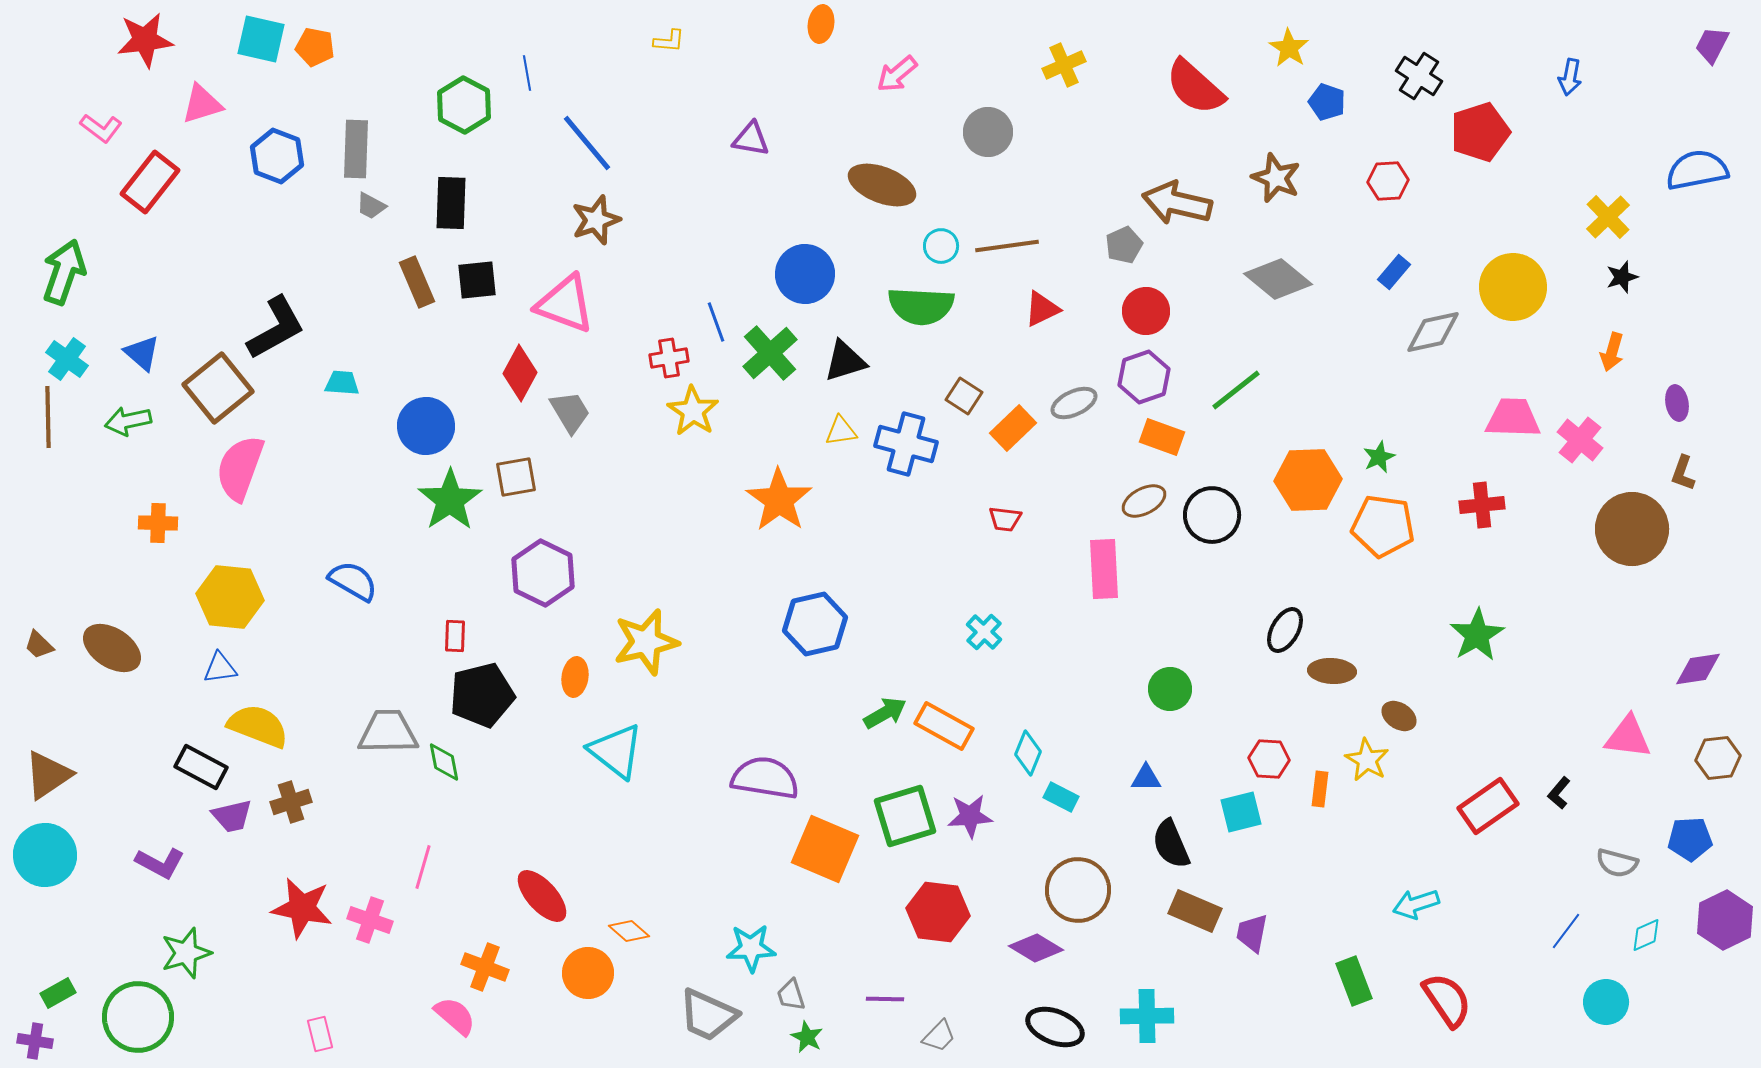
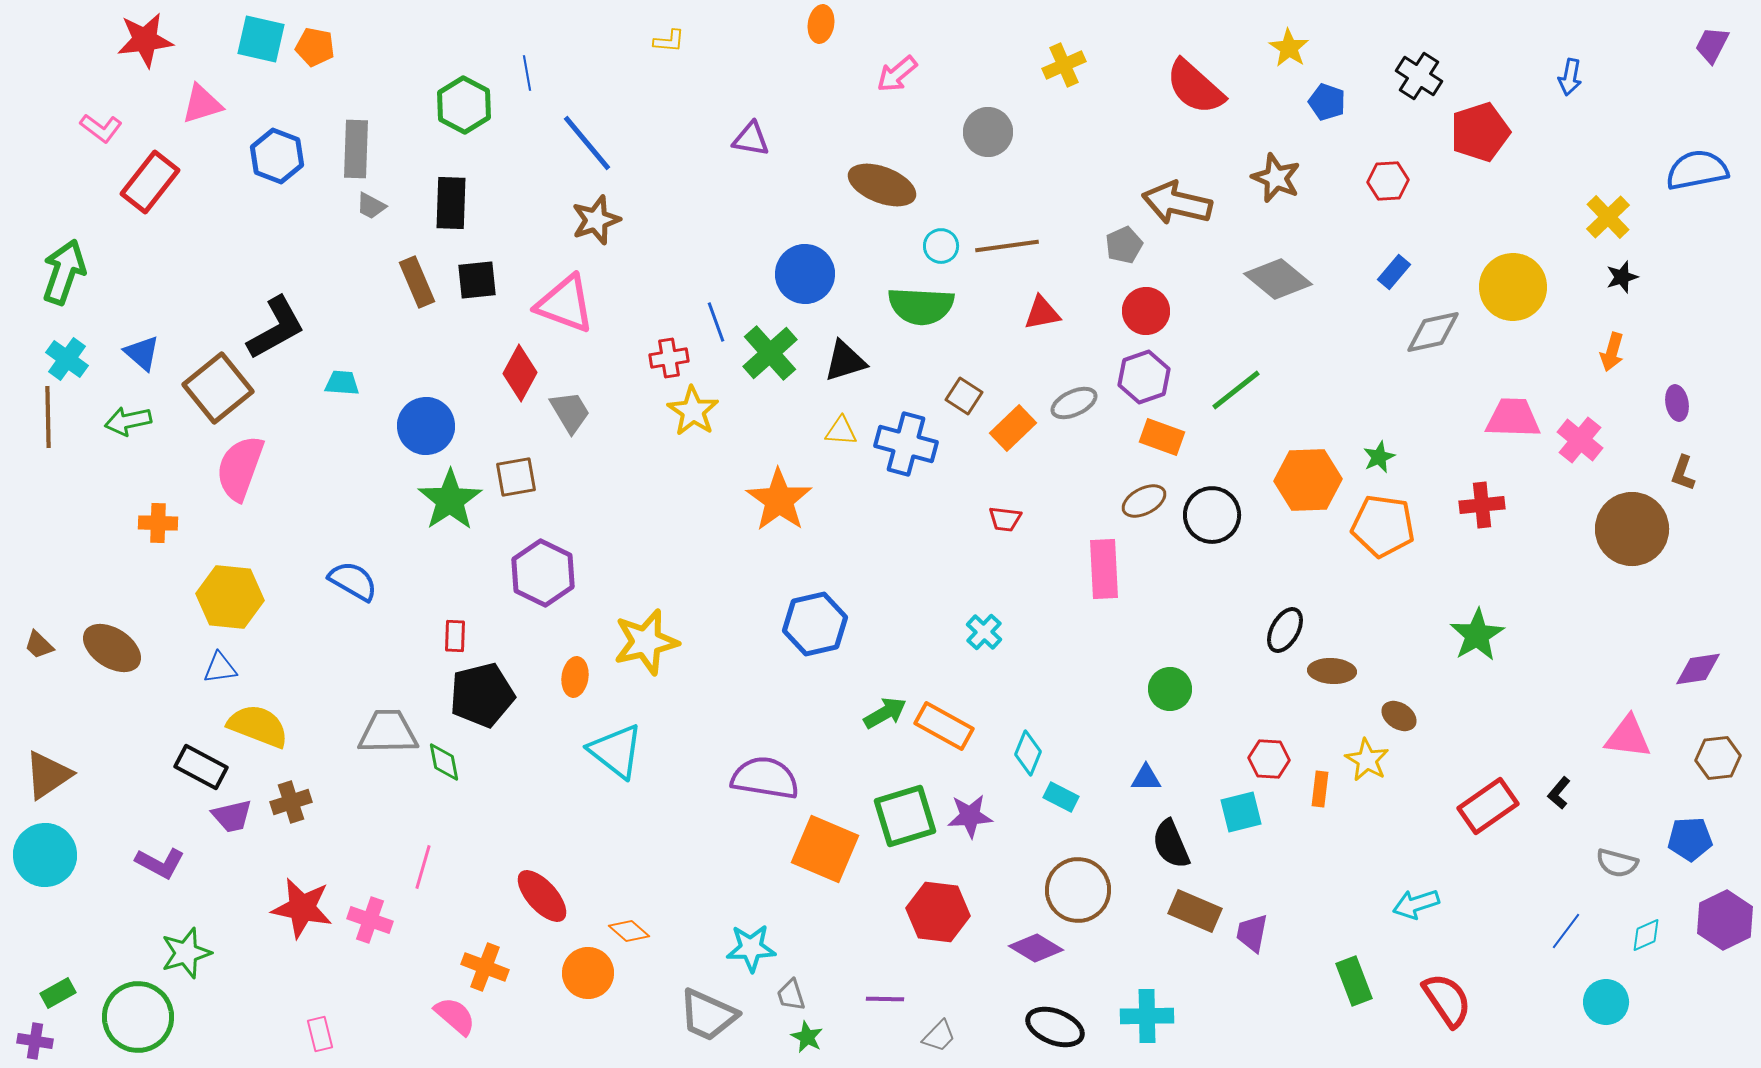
red triangle at (1042, 309): moved 4 px down; rotated 15 degrees clockwise
yellow triangle at (841, 431): rotated 12 degrees clockwise
